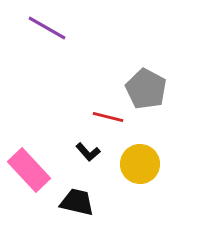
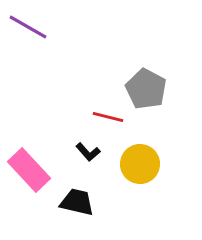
purple line: moved 19 px left, 1 px up
